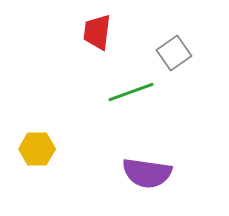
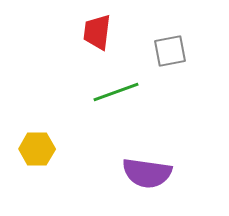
gray square: moved 4 px left, 2 px up; rotated 24 degrees clockwise
green line: moved 15 px left
